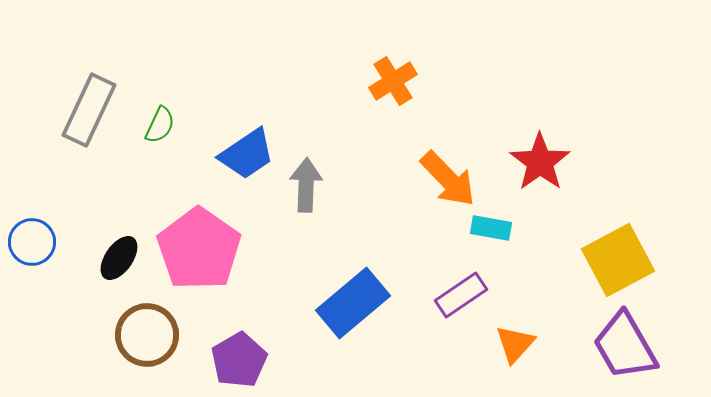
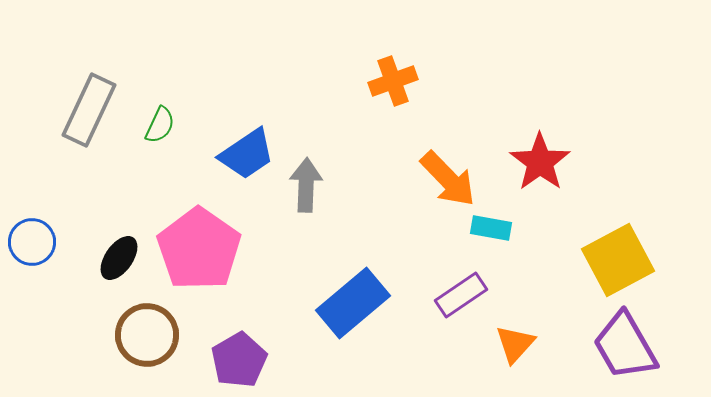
orange cross: rotated 12 degrees clockwise
